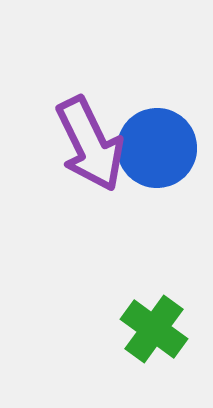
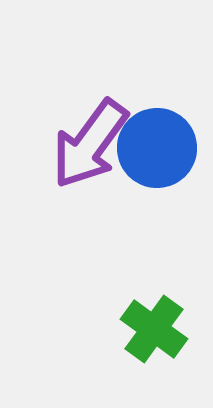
purple arrow: rotated 62 degrees clockwise
